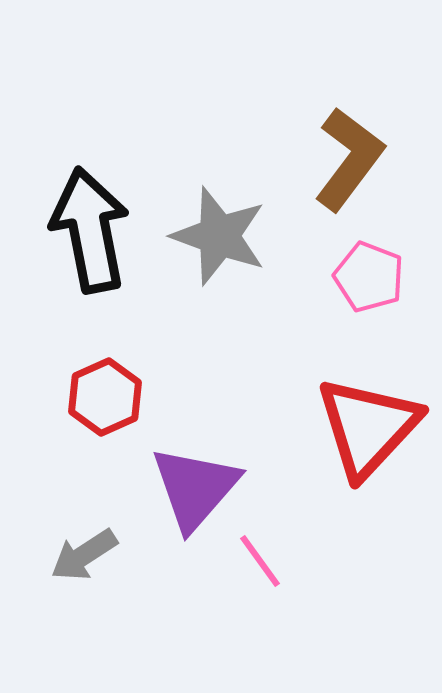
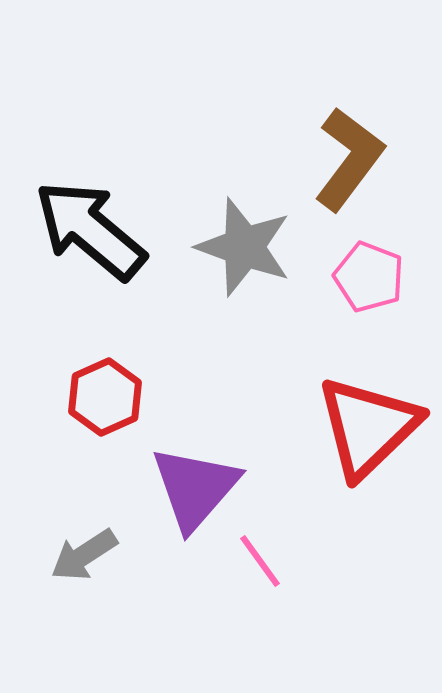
black arrow: rotated 39 degrees counterclockwise
gray star: moved 25 px right, 11 px down
red triangle: rotated 3 degrees clockwise
